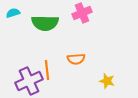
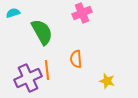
green semicircle: moved 3 px left, 9 px down; rotated 120 degrees counterclockwise
orange semicircle: rotated 90 degrees clockwise
purple cross: moved 1 px left, 3 px up
